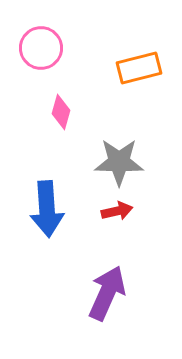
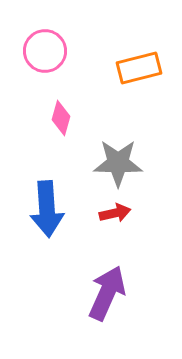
pink circle: moved 4 px right, 3 px down
pink diamond: moved 6 px down
gray star: moved 1 px left, 1 px down
red arrow: moved 2 px left, 2 px down
